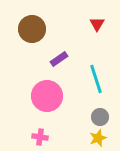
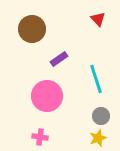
red triangle: moved 1 px right, 5 px up; rotated 14 degrees counterclockwise
gray circle: moved 1 px right, 1 px up
